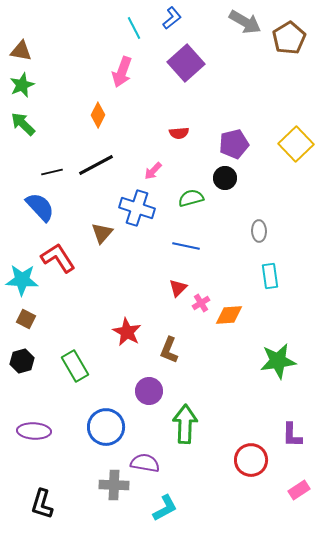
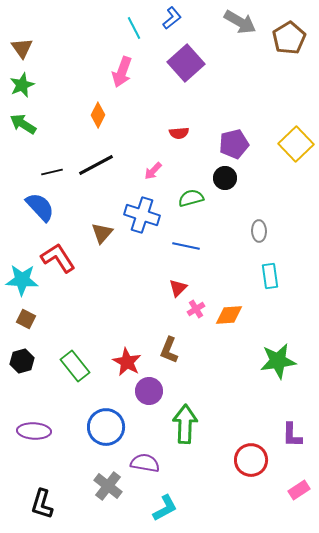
gray arrow at (245, 22): moved 5 px left
brown triangle at (21, 51): moved 1 px right, 3 px up; rotated 45 degrees clockwise
green arrow at (23, 124): rotated 12 degrees counterclockwise
blue cross at (137, 208): moved 5 px right, 7 px down
pink cross at (201, 303): moved 5 px left, 6 px down
red star at (127, 332): moved 30 px down
green rectangle at (75, 366): rotated 8 degrees counterclockwise
gray cross at (114, 485): moved 6 px left, 1 px down; rotated 36 degrees clockwise
